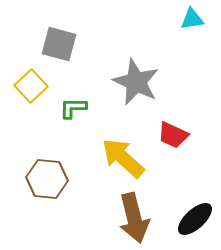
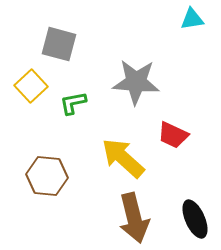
gray star: rotated 21 degrees counterclockwise
green L-shape: moved 5 px up; rotated 12 degrees counterclockwise
brown hexagon: moved 3 px up
black ellipse: rotated 72 degrees counterclockwise
